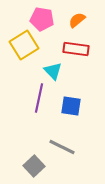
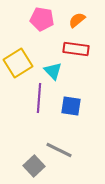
yellow square: moved 6 px left, 18 px down
purple line: rotated 8 degrees counterclockwise
gray line: moved 3 px left, 3 px down
